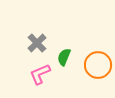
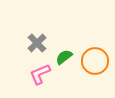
green semicircle: rotated 30 degrees clockwise
orange circle: moved 3 px left, 4 px up
